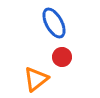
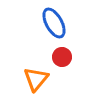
orange triangle: rotated 12 degrees counterclockwise
